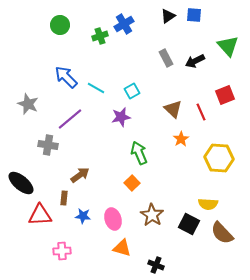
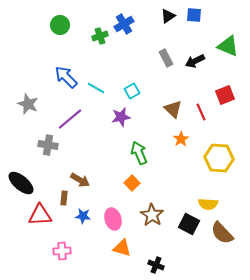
green triangle: rotated 25 degrees counterclockwise
brown arrow: moved 5 px down; rotated 66 degrees clockwise
